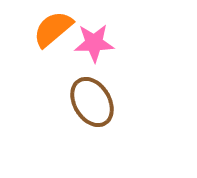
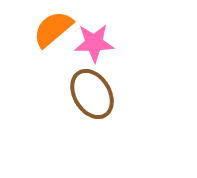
brown ellipse: moved 8 px up
